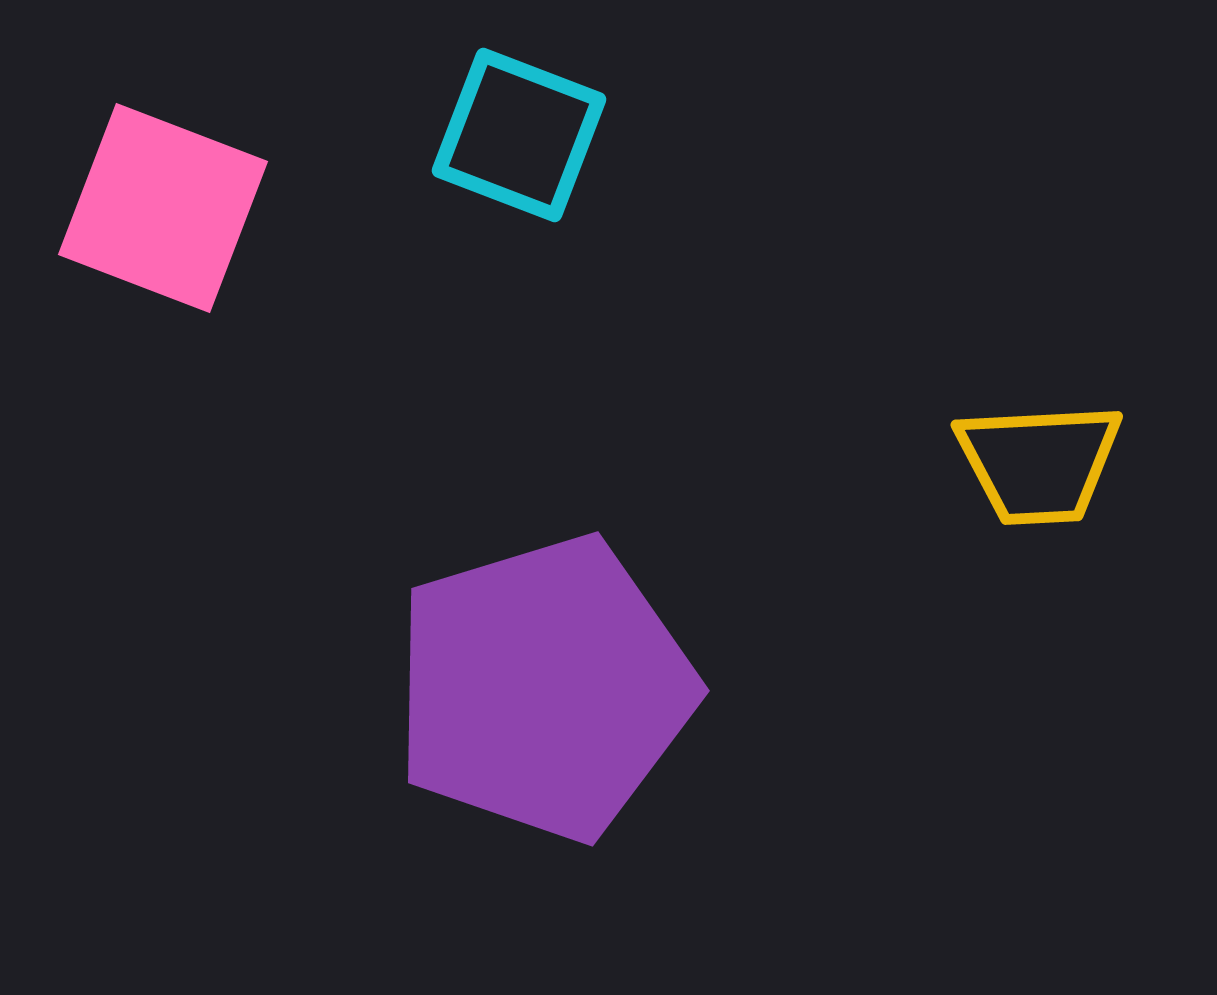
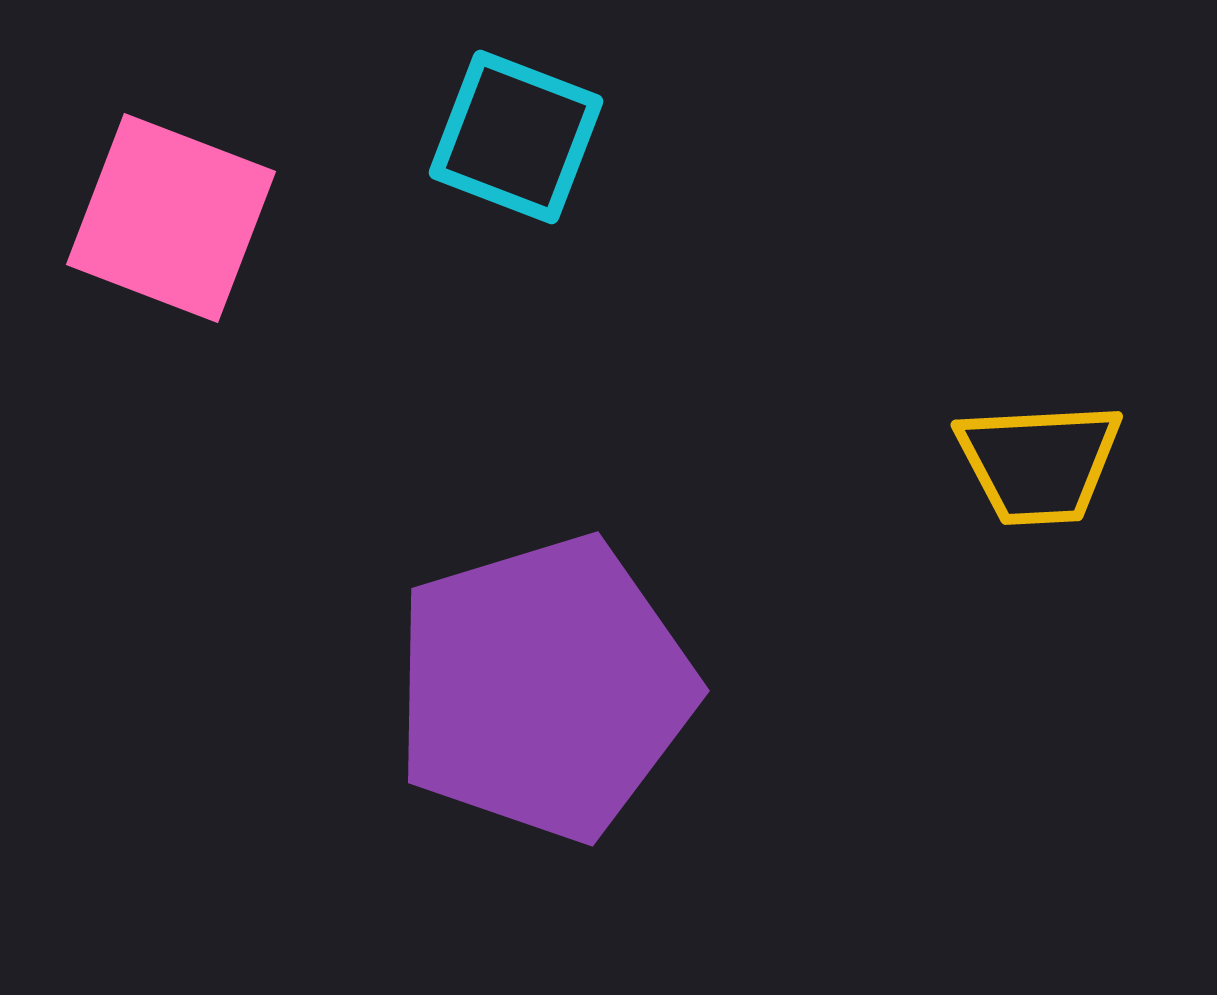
cyan square: moved 3 px left, 2 px down
pink square: moved 8 px right, 10 px down
